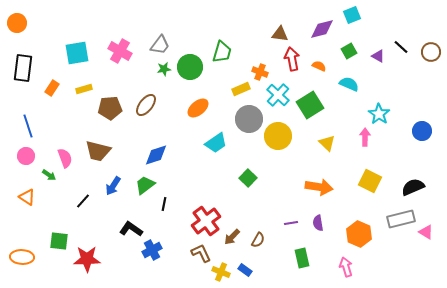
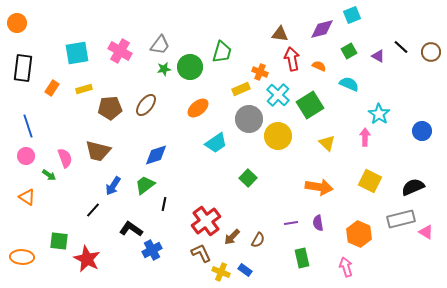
black line at (83, 201): moved 10 px right, 9 px down
red star at (87, 259): rotated 28 degrees clockwise
